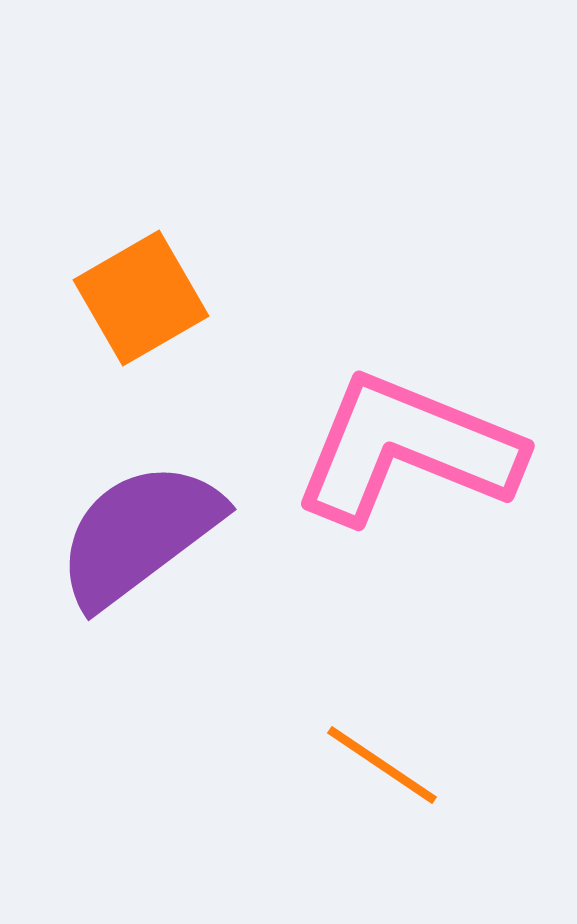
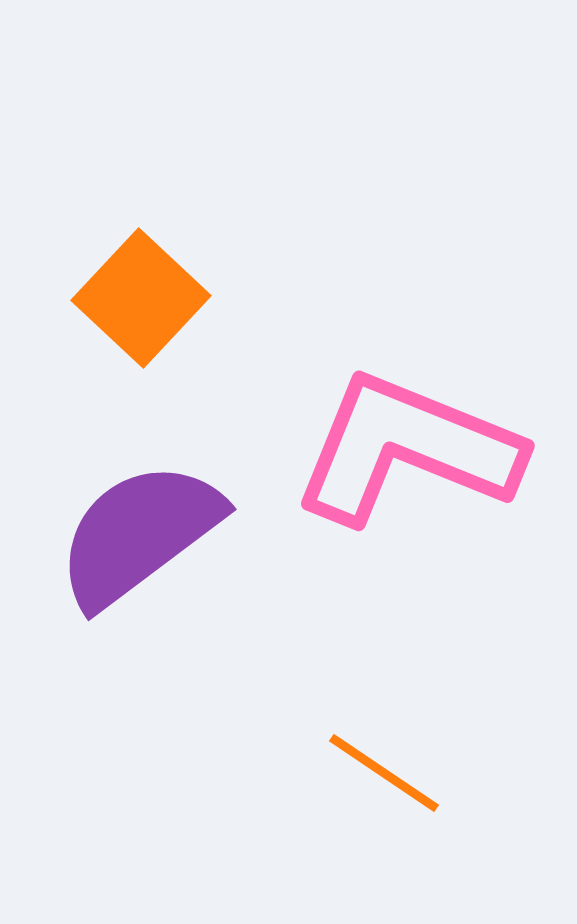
orange square: rotated 17 degrees counterclockwise
orange line: moved 2 px right, 8 px down
